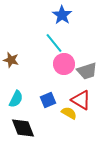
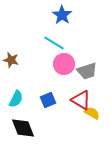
cyan line: rotated 20 degrees counterclockwise
yellow semicircle: moved 23 px right
